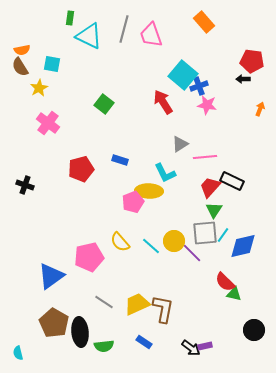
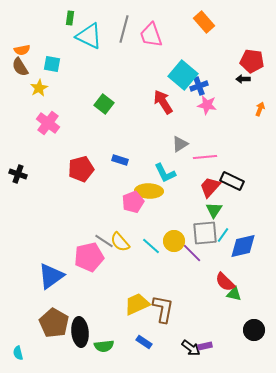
black cross at (25, 185): moved 7 px left, 11 px up
gray line at (104, 302): moved 61 px up
